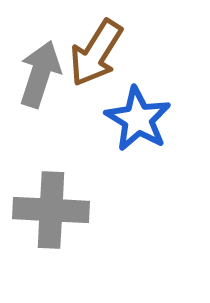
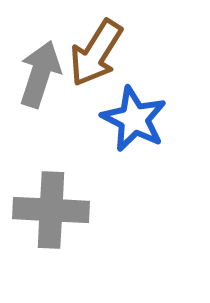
blue star: moved 4 px left; rotated 4 degrees counterclockwise
